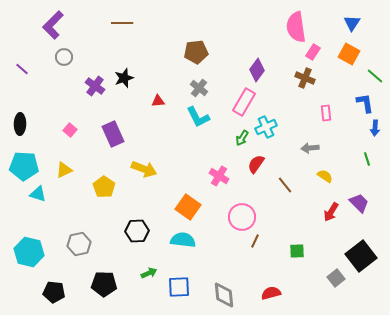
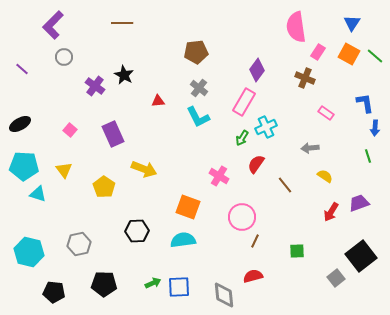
pink rectangle at (313, 52): moved 5 px right
green line at (375, 76): moved 20 px up
black star at (124, 78): moved 3 px up; rotated 24 degrees counterclockwise
pink rectangle at (326, 113): rotated 49 degrees counterclockwise
black ellipse at (20, 124): rotated 60 degrees clockwise
green line at (367, 159): moved 1 px right, 3 px up
yellow triangle at (64, 170): rotated 42 degrees counterclockwise
purple trapezoid at (359, 203): rotated 65 degrees counterclockwise
orange square at (188, 207): rotated 15 degrees counterclockwise
cyan semicircle at (183, 240): rotated 15 degrees counterclockwise
green arrow at (149, 273): moved 4 px right, 10 px down
red semicircle at (271, 293): moved 18 px left, 17 px up
